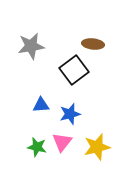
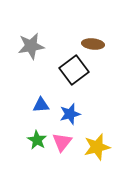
green star: moved 7 px up; rotated 18 degrees clockwise
